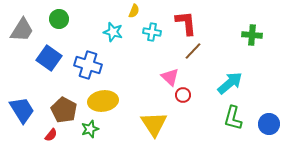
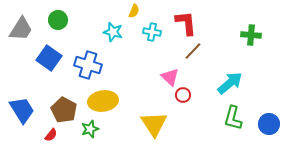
green circle: moved 1 px left, 1 px down
gray trapezoid: moved 1 px left, 1 px up
green cross: moved 1 px left
